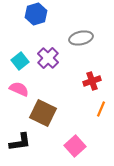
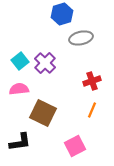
blue hexagon: moved 26 px right
purple cross: moved 3 px left, 5 px down
pink semicircle: rotated 30 degrees counterclockwise
orange line: moved 9 px left, 1 px down
pink square: rotated 15 degrees clockwise
